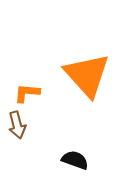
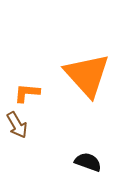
brown arrow: rotated 16 degrees counterclockwise
black semicircle: moved 13 px right, 2 px down
